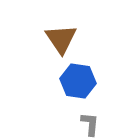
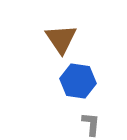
gray L-shape: moved 1 px right
